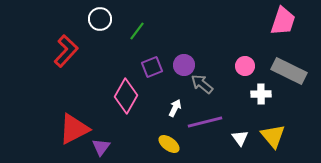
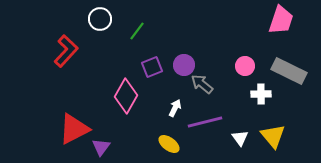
pink trapezoid: moved 2 px left, 1 px up
